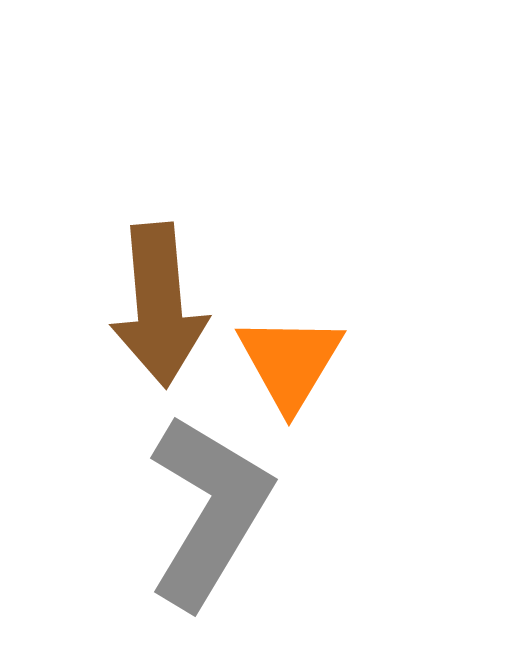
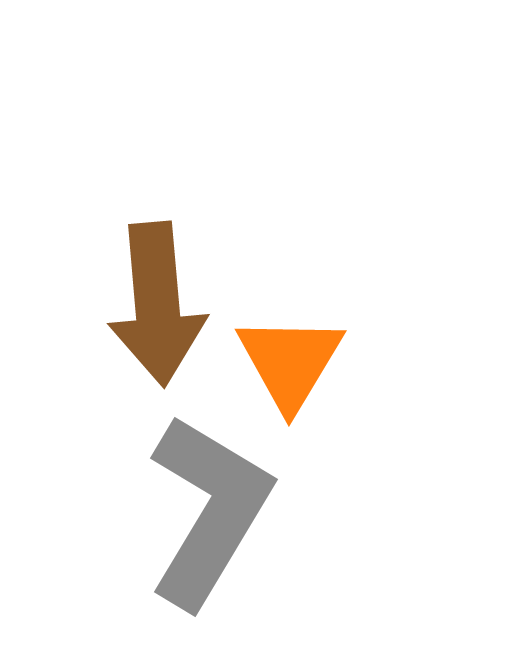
brown arrow: moved 2 px left, 1 px up
